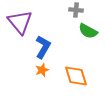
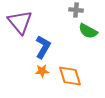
orange star: moved 1 px down; rotated 16 degrees clockwise
orange diamond: moved 6 px left
